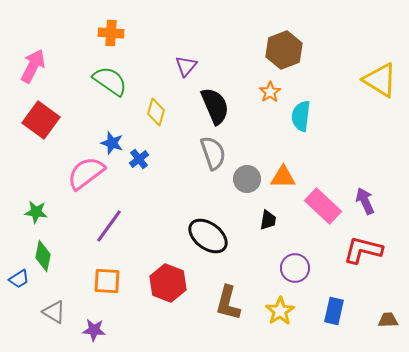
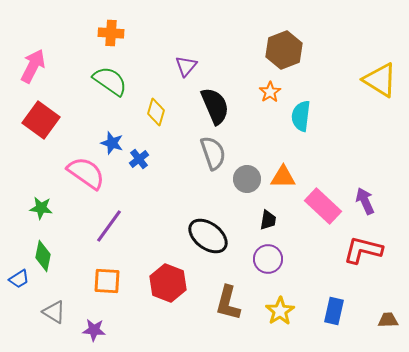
pink semicircle: rotated 72 degrees clockwise
green star: moved 5 px right, 4 px up
purple circle: moved 27 px left, 9 px up
